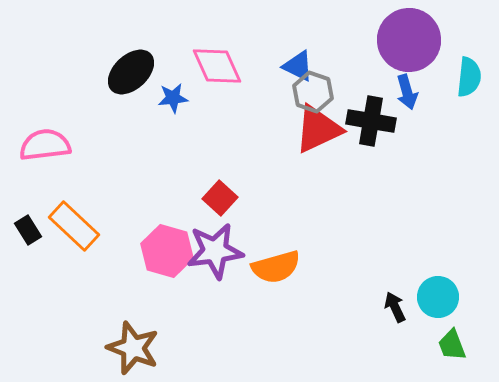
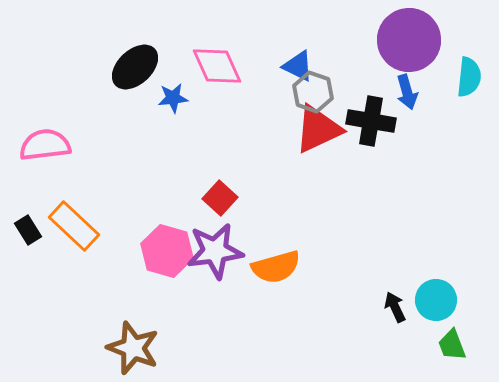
black ellipse: moved 4 px right, 5 px up
cyan circle: moved 2 px left, 3 px down
